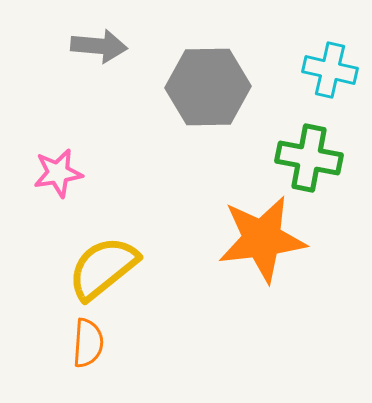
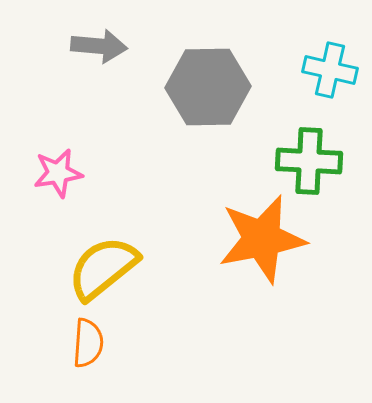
green cross: moved 3 px down; rotated 8 degrees counterclockwise
orange star: rotated 4 degrees counterclockwise
